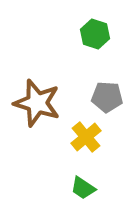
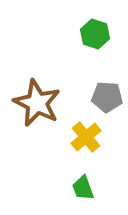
brown star: rotated 9 degrees clockwise
green trapezoid: rotated 36 degrees clockwise
